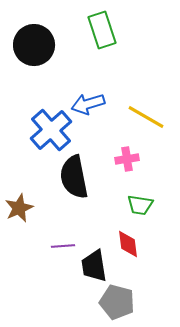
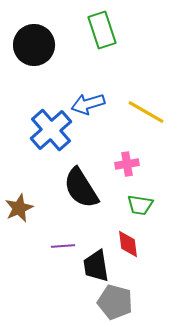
yellow line: moved 5 px up
pink cross: moved 5 px down
black semicircle: moved 7 px right, 11 px down; rotated 21 degrees counterclockwise
black trapezoid: moved 2 px right
gray pentagon: moved 2 px left
